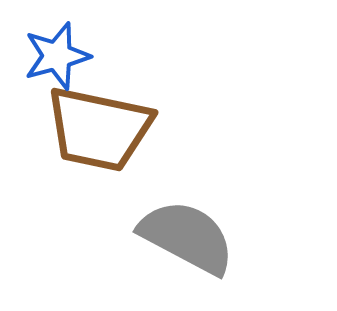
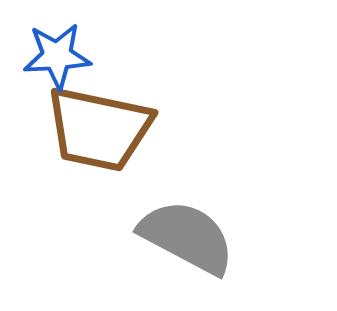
blue star: rotated 12 degrees clockwise
